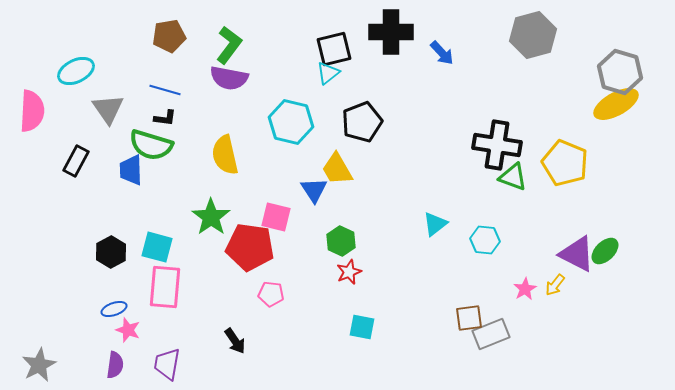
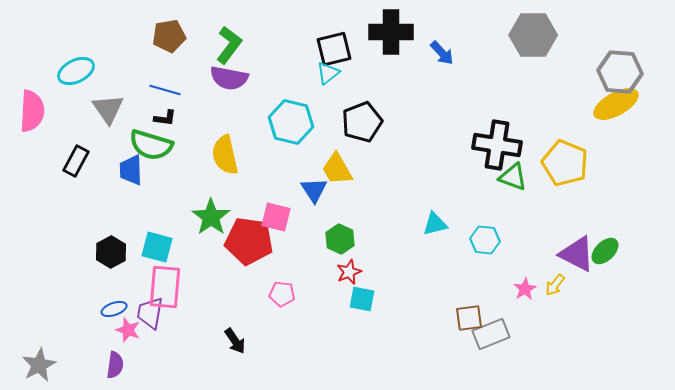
gray hexagon at (533, 35): rotated 15 degrees clockwise
gray hexagon at (620, 72): rotated 12 degrees counterclockwise
cyan triangle at (435, 224): rotated 24 degrees clockwise
green hexagon at (341, 241): moved 1 px left, 2 px up
red pentagon at (250, 247): moved 1 px left, 6 px up
pink pentagon at (271, 294): moved 11 px right
cyan square at (362, 327): moved 28 px up
purple trapezoid at (167, 364): moved 17 px left, 51 px up
